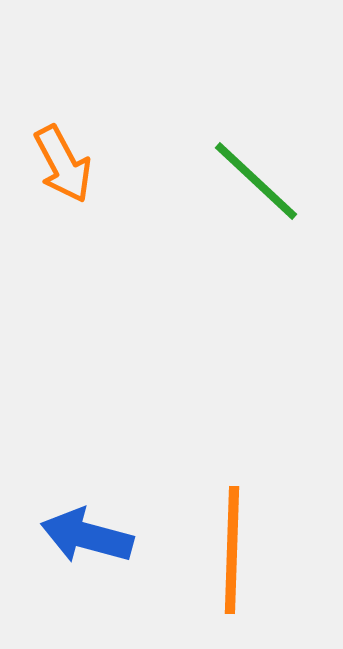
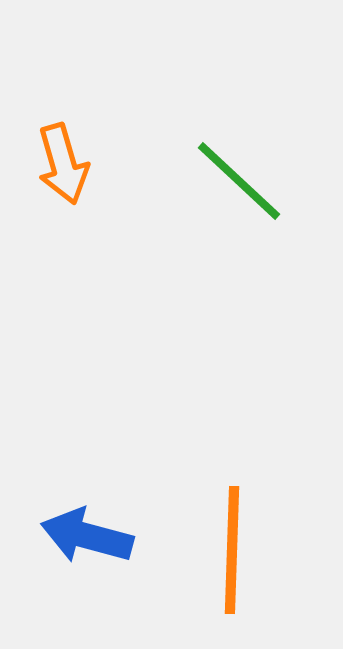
orange arrow: rotated 12 degrees clockwise
green line: moved 17 px left
